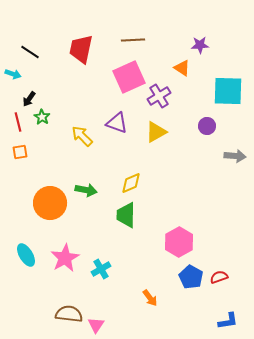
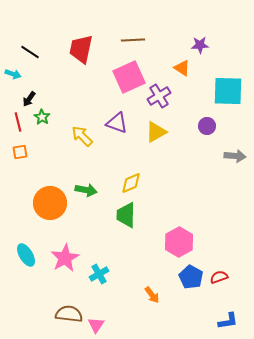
cyan cross: moved 2 px left, 5 px down
orange arrow: moved 2 px right, 3 px up
